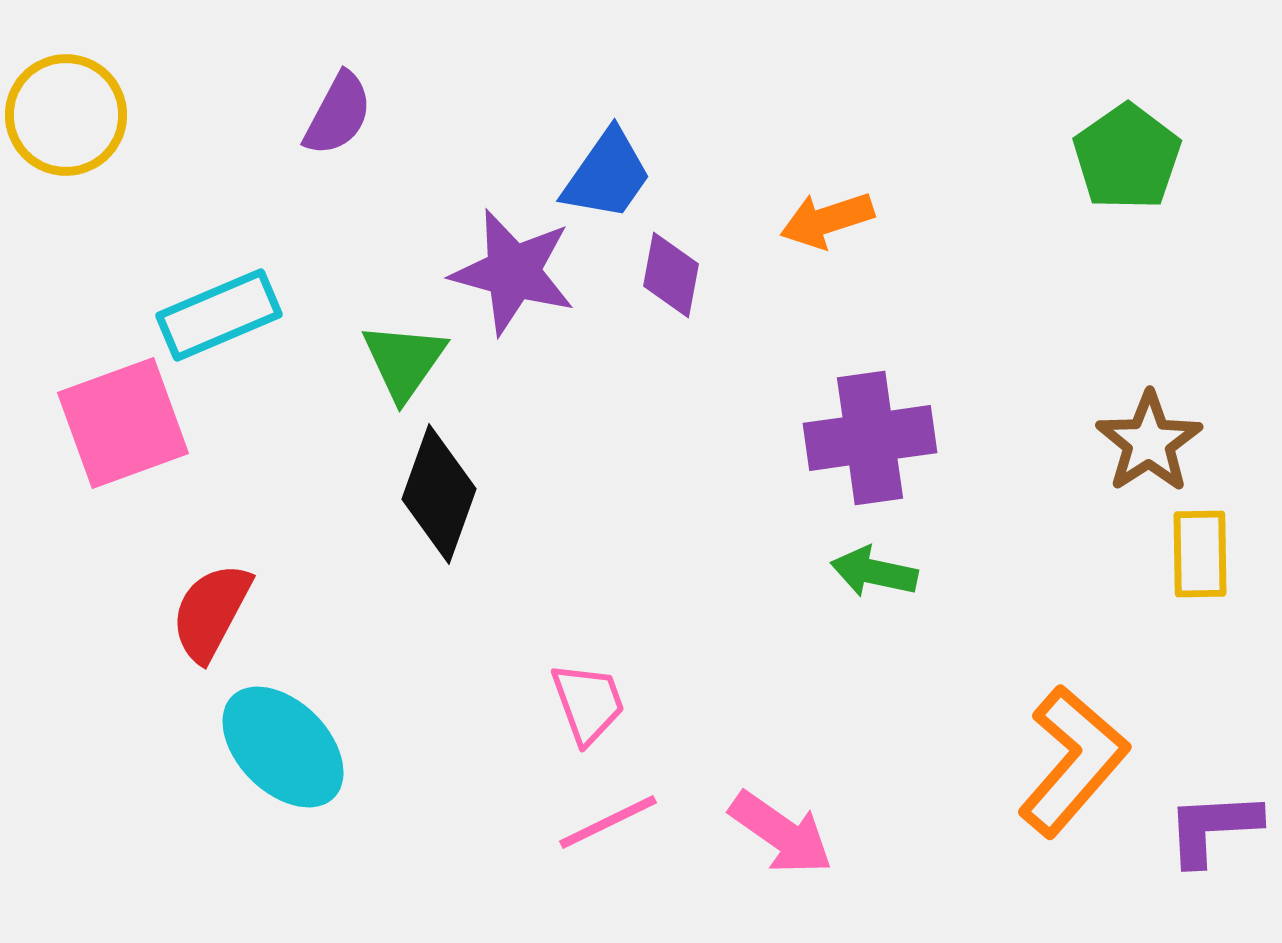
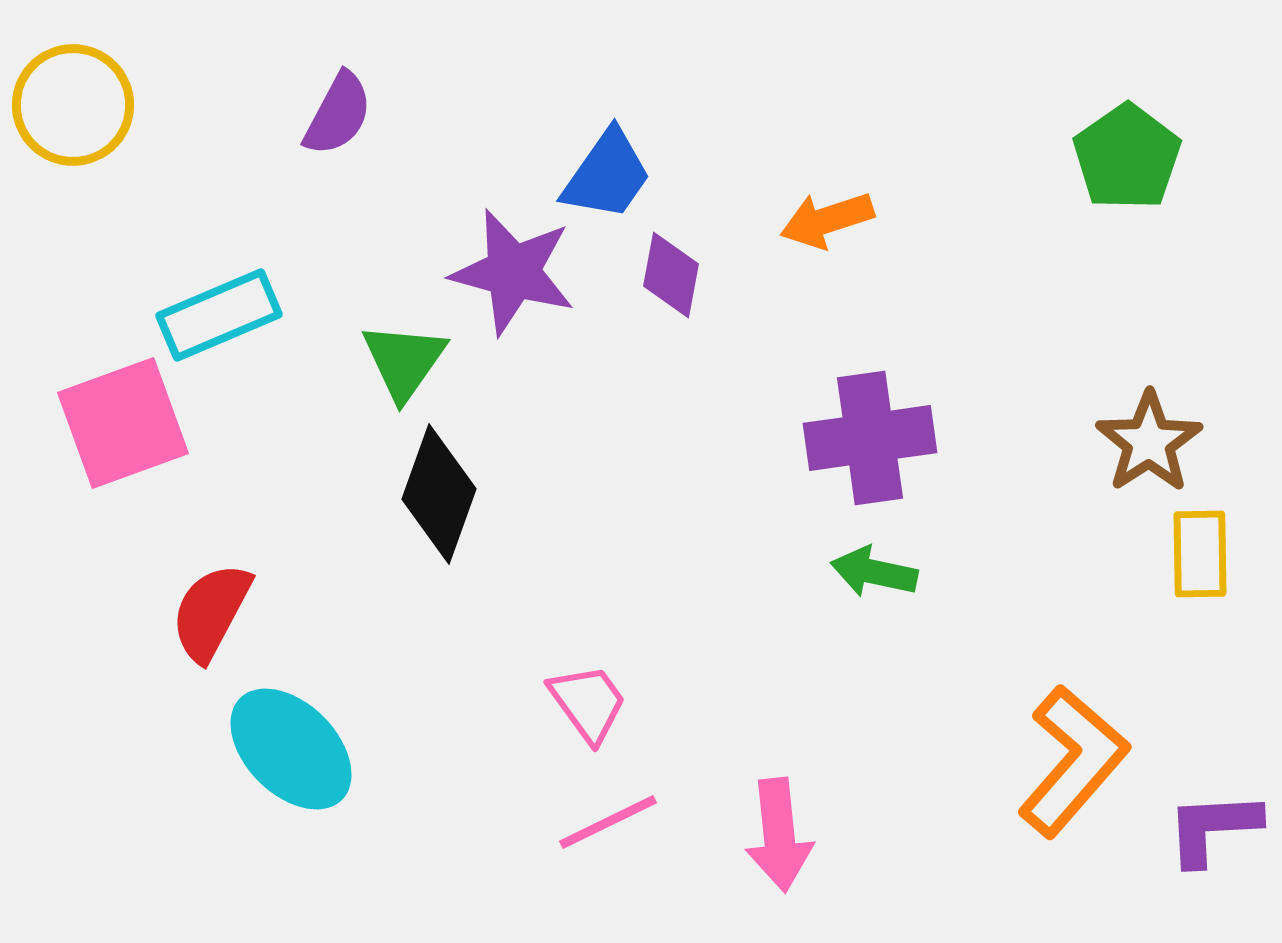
yellow circle: moved 7 px right, 10 px up
pink trapezoid: rotated 16 degrees counterclockwise
cyan ellipse: moved 8 px right, 2 px down
pink arrow: moved 2 px left, 2 px down; rotated 49 degrees clockwise
